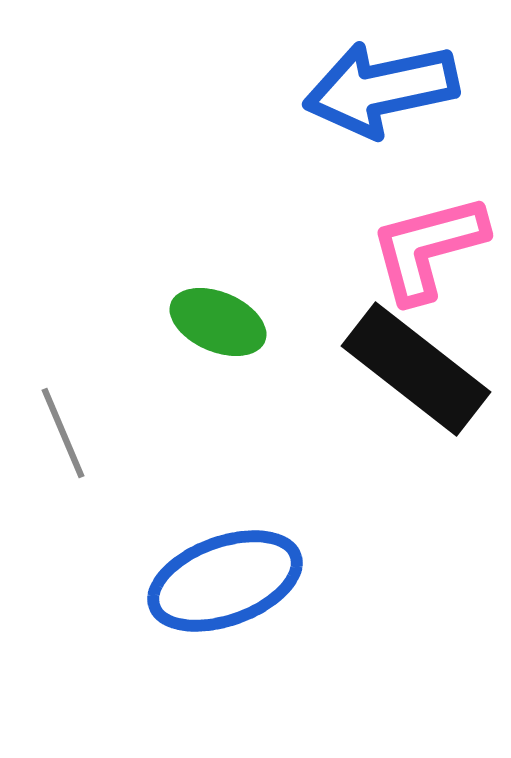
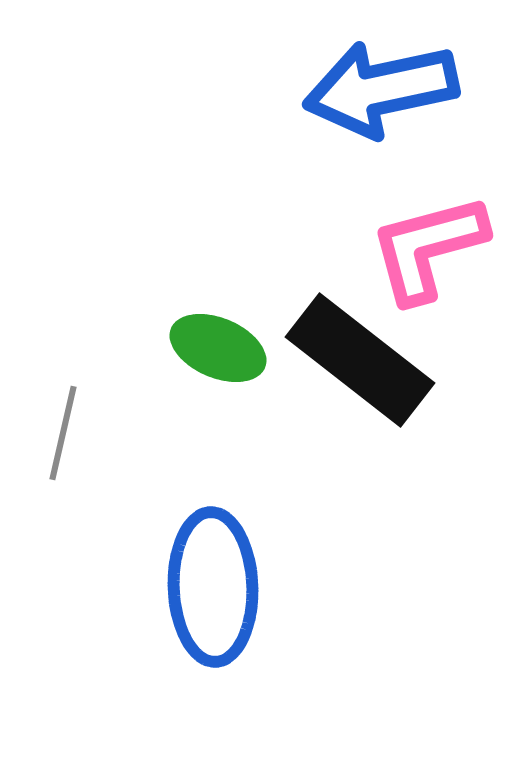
green ellipse: moved 26 px down
black rectangle: moved 56 px left, 9 px up
gray line: rotated 36 degrees clockwise
blue ellipse: moved 12 px left, 6 px down; rotated 72 degrees counterclockwise
